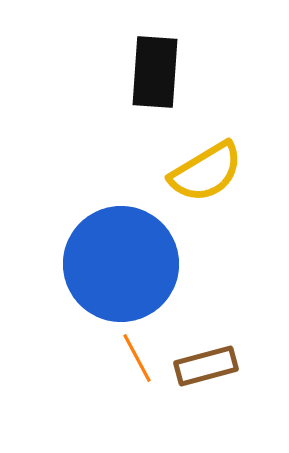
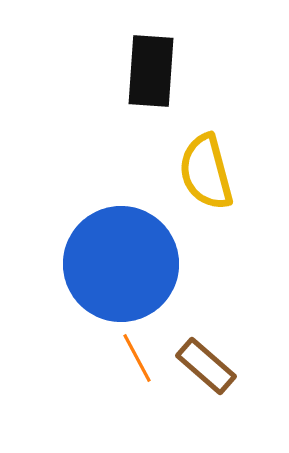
black rectangle: moved 4 px left, 1 px up
yellow semicircle: rotated 106 degrees clockwise
brown rectangle: rotated 56 degrees clockwise
